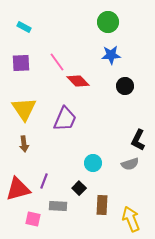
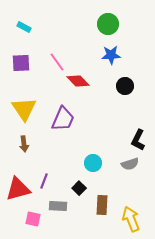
green circle: moved 2 px down
purple trapezoid: moved 2 px left
